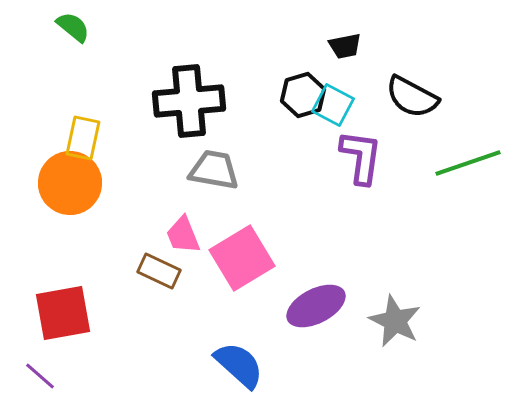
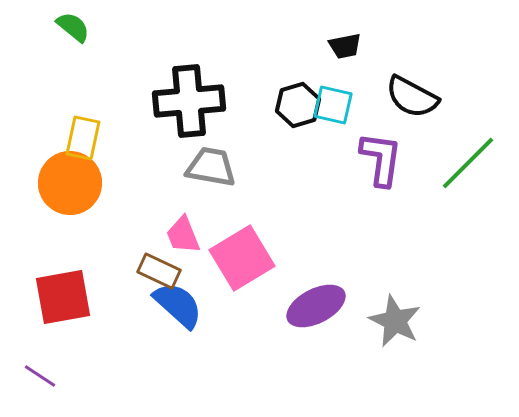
black hexagon: moved 5 px left, 10 px down
cyan square: rotated 15 degrees counterclockwise
purple L-shape: moved 20 px right, 2 px down
green line: rotated 26 degrees counterclockwise
gray trapezoid: moved 3 px left, 3 px up
red square: moved 16 px up
blue semicircle: moved 61 px left, 60 px up
purple line: rotated 8 degrees counterclockwise
